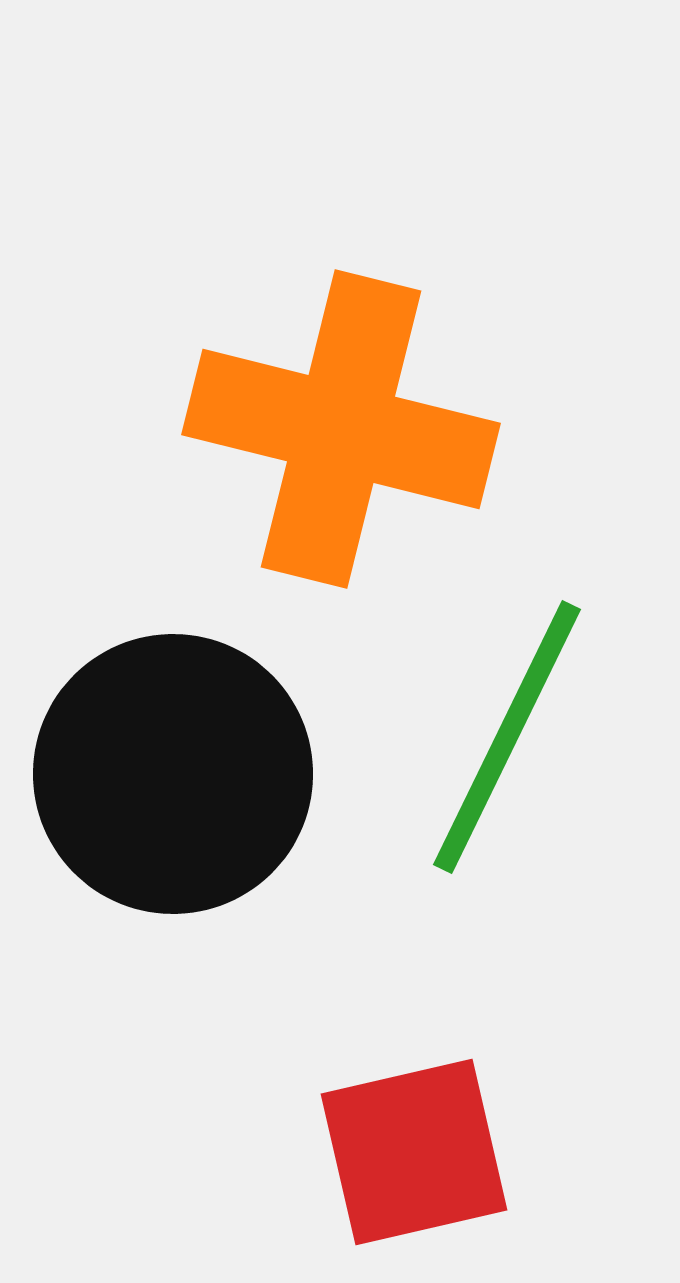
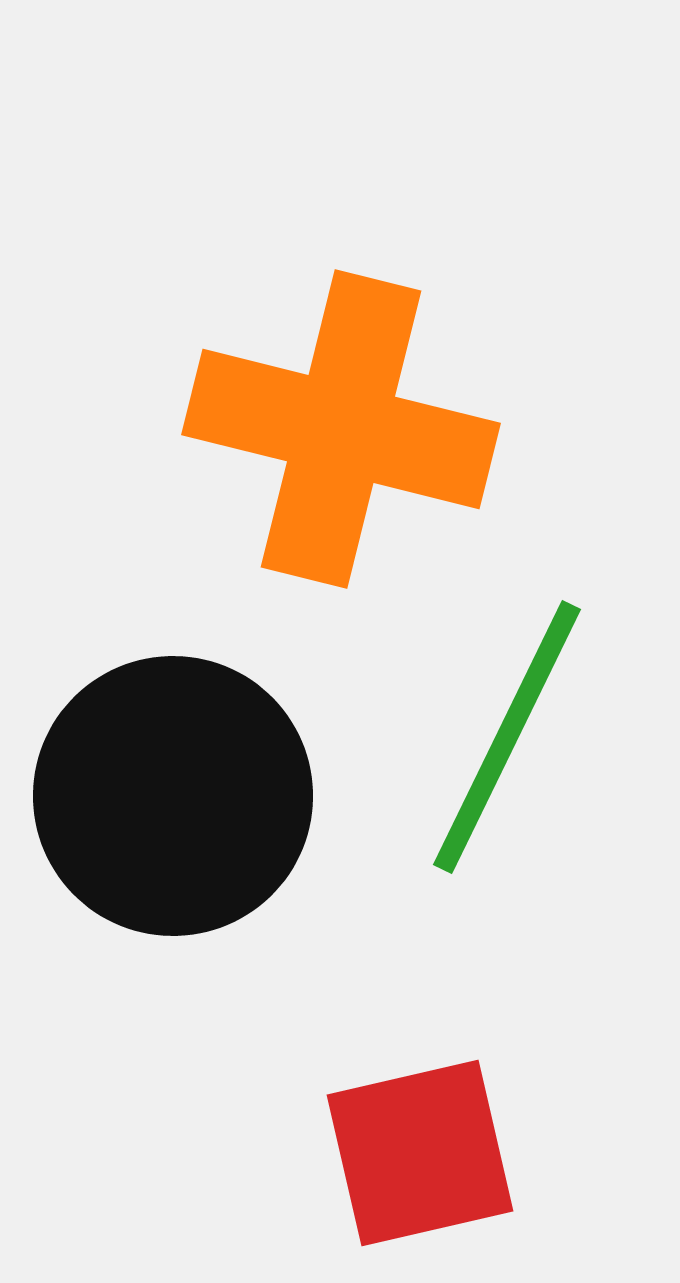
black circle: moved 22 px down
red square: moved 6 px right, 1 px down
